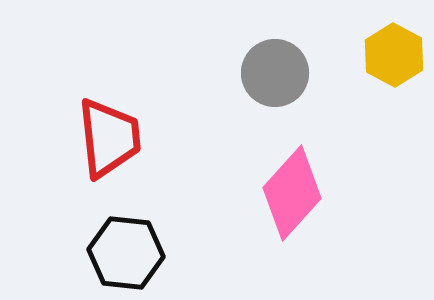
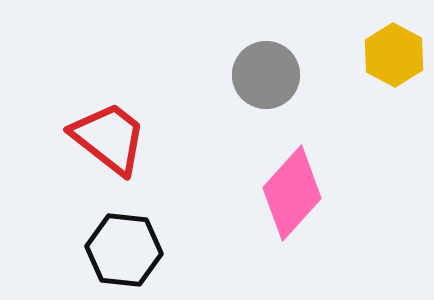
gray circle: moved 9 px left, 2 px down
red trapezoid: rotated 46 degrees counterclockwise
black hexagon: moved 2 px left, 3 px up
